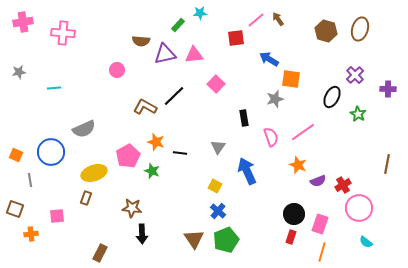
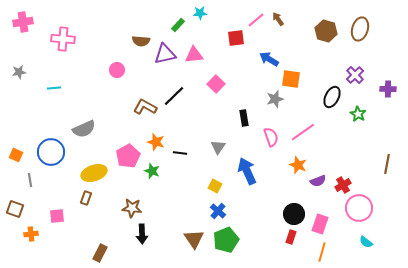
pink cross at (63, 33): moved 6 px down
